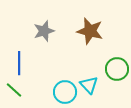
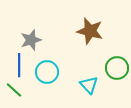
gray star: moved 13 px left, 9 px down
blue line: moved 2 px down
green circle: moved 1 px up
cyan circle: moved 18 px left, 20 px up
